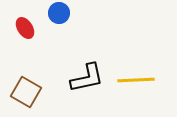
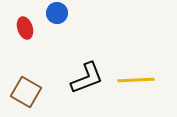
blue circle: moved 2 px left
red ellipse: rotated 15 degrees clockwise
black L-shape: rotated 9 degrees counterclockwise
